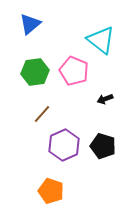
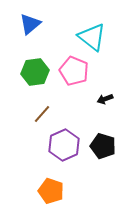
cyan triangle: moved 9 px left, 3 px up
